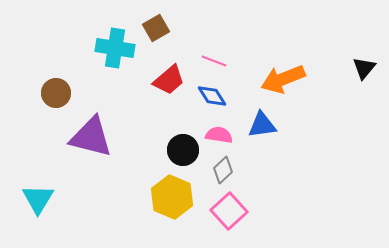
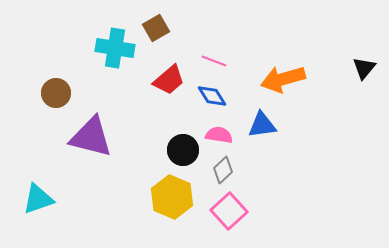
orange arrow: rotated 6 degrees clockwise
cyan triangle: rotated 40 degrees clockwise
